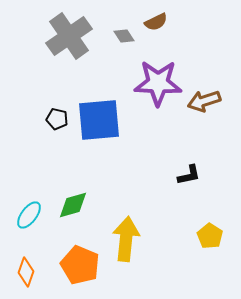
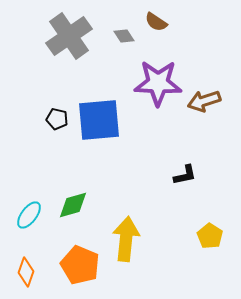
brown semicircle: rotated 60 degrees clockwise
black L-shape: moved 4 px left
